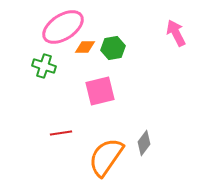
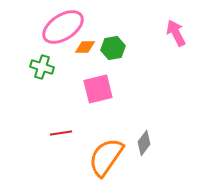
green cross: moved 2 px left, 1 px down
pink square: moved 2 px left, 2 px up
